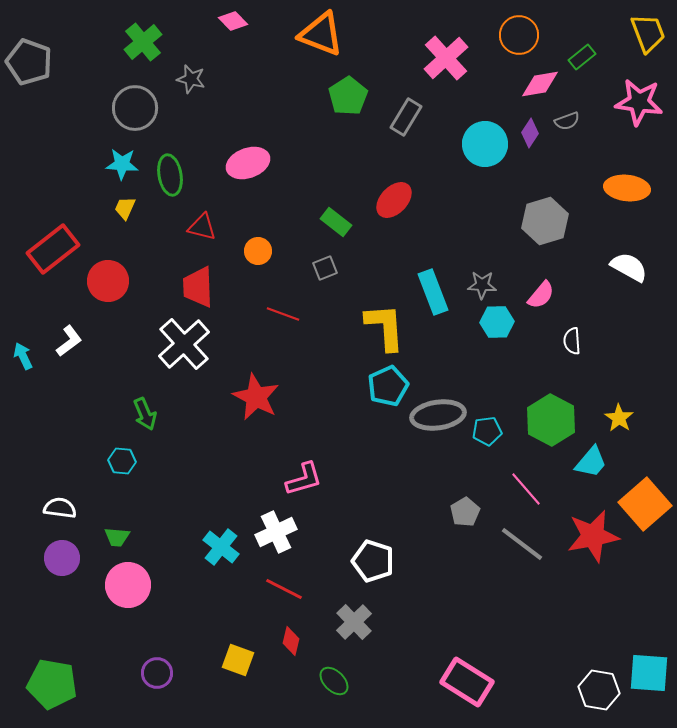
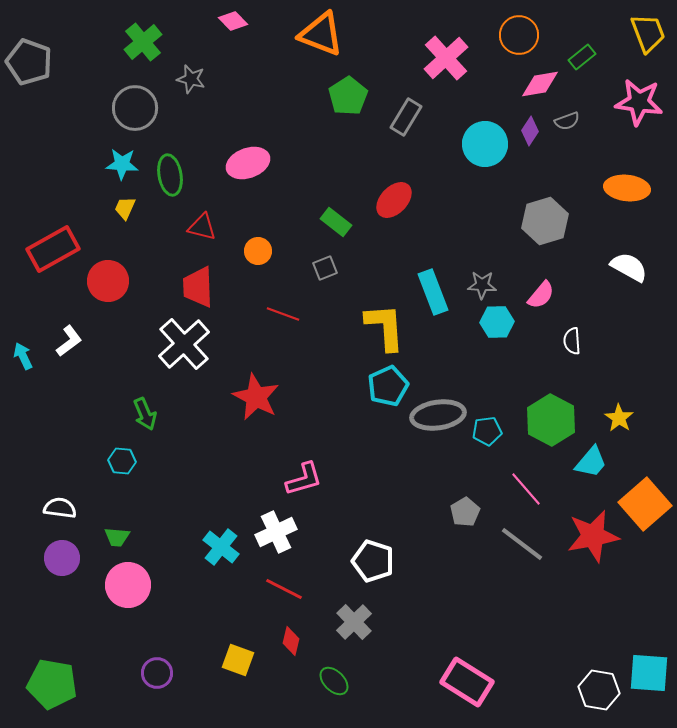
purple diamond at (530, 133): moved 2 px up
red rectangle at (53, 249): rotated 9 degrees clockwise
